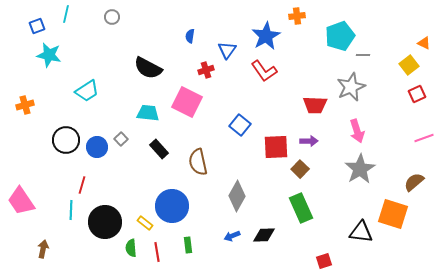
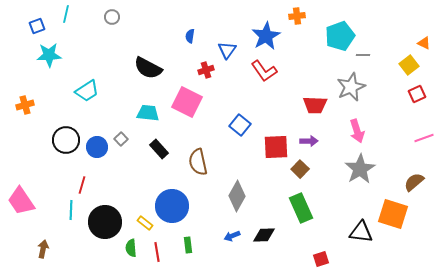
cyan star at (49, 55): rotated 15 degrees counterclockwise
red square at (324, 261): moved 3 px left, 2 px up
